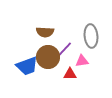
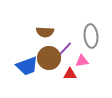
brown circle: moved 1 px right, 1 px down
